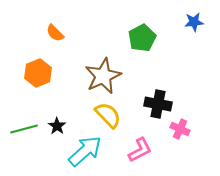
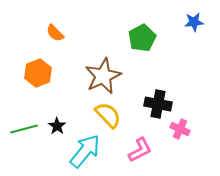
cyan arrow: rotated 9 degrees counterclockwise
